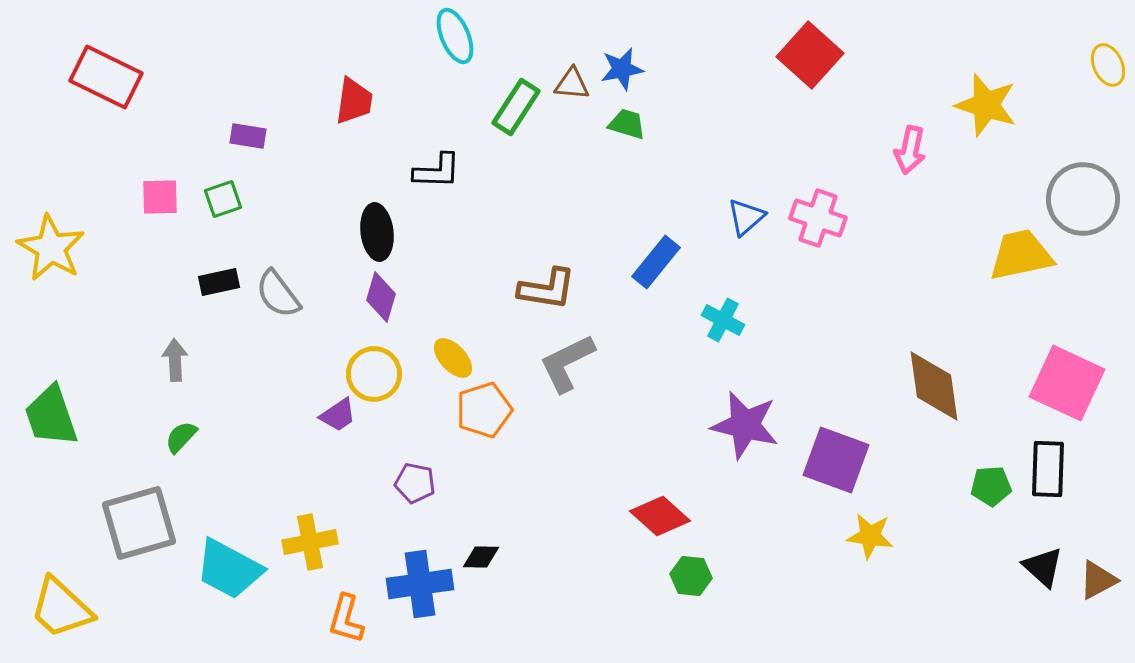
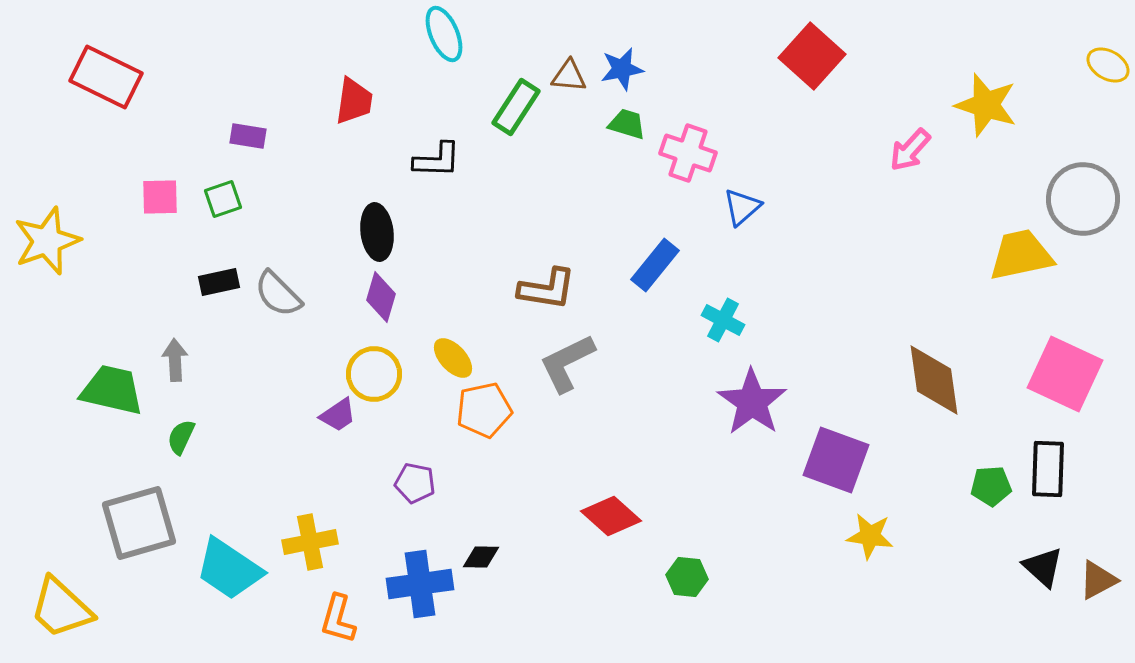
cyan ellipse at (455, 36): moved 11 px left, 2 px up
red square at (810, 55): moved 2 px right, 1 px down
yellow ellipse at (1108, 65): rotated 36 degrees counterclockwise
brown triangle at (572, 84): moved 3 px left, 8 px up
pink arrow at (910, 150): rotated 30 degrees clockwise
black L-shape at (437, 171): moved 11 px up
blue triangle at (746, 217): moved 4 px left, 10 px up
pink cross at (818, 218): moved 130 px left, 65 px up
yellow star at (51, 248): moved 4 px left, 7 px up; rotated 22 degrees clockwise
blue rectangle at (656, 262): moved 1 px left, 3 px down
gray semicircle at (278, 294): rotated 8 degrees counterclockwise
pink square at (1067, 383): moved 2 px left, 9 px up
brown diamond at (934, 386): moved 6 px up
orange pentagon at (484, 410): rotated 6 degrees clockwise
green trapezoid at (51, 416): moved 61 px right, 26 px up; rotated 122 degrees clockwise
purple star at (745, 425): moved 7 px right, 23 px up; rotated 22 degrees clockwise
green semicircle at (181, 437): rotated 18 degrees counterclockwise
red diamond at (660, 516): moved 49 px left
cyan trapezoid at (229, 569): rotated 6 degrees clockwise
green hexagon at (691, 576): moved 4 px left, 1 px down
orange L-shape at (346, 619): moved 8 px left
